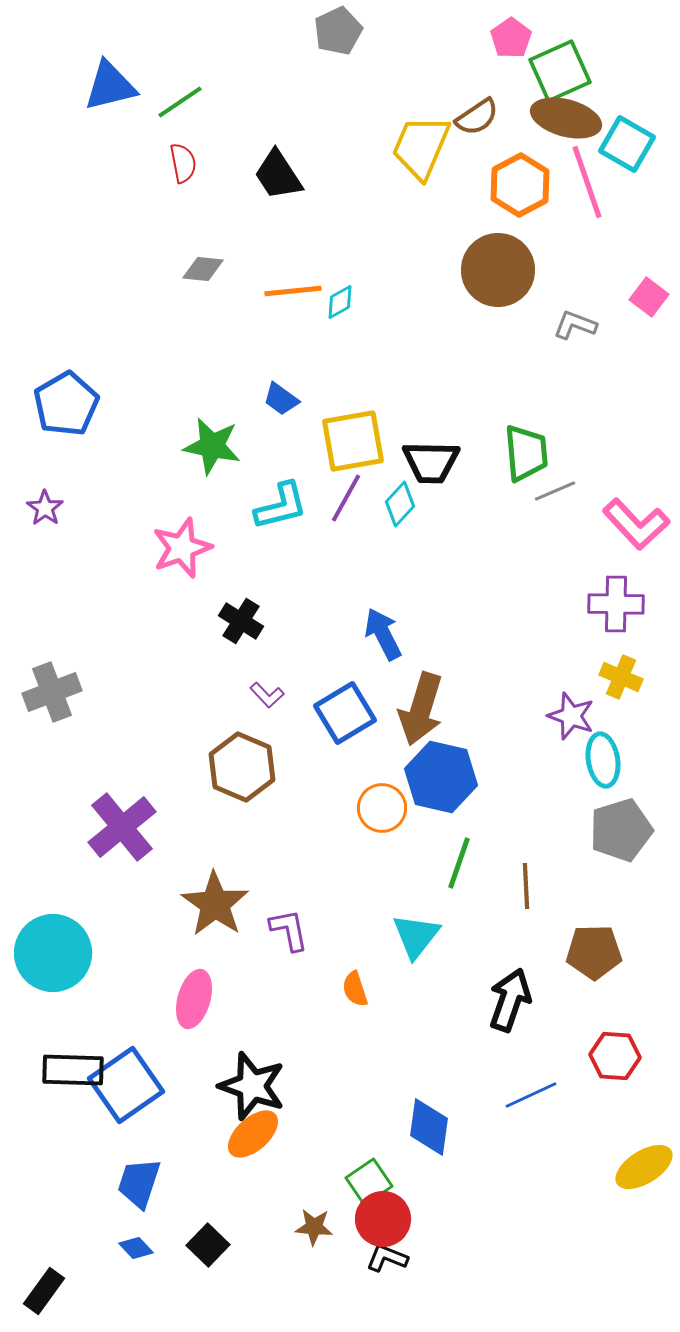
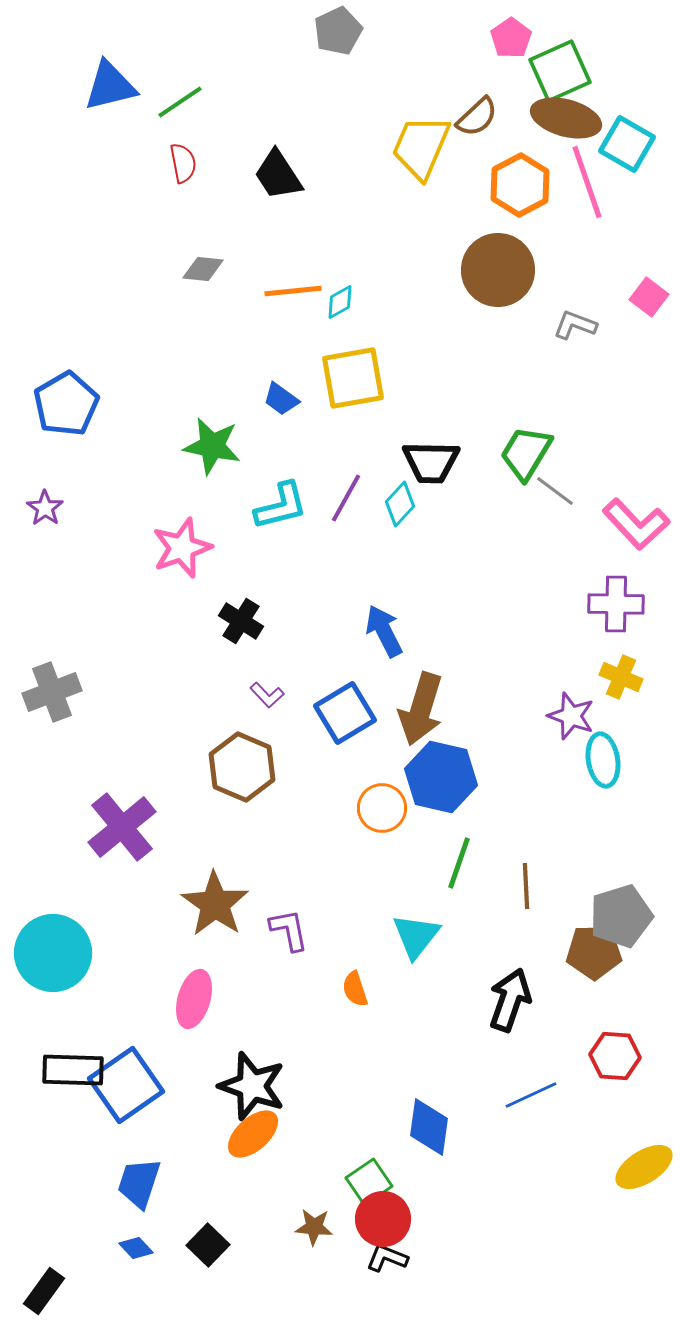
brown semicircle at (477, 117): rotated 9 degrees counterclockwise
yellow square at (353, 441): moved 63 px up
green trapezoid at (526, 453): rotated 144 degrees counterclockwise
gray line at (555, 491): rotated 60 degrees clockwise
blue arrow at (383, 634): moved 1 px right, 3 px up
gray pentagon at (621, 830): moved 86 px down
